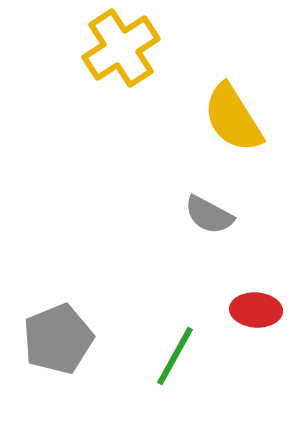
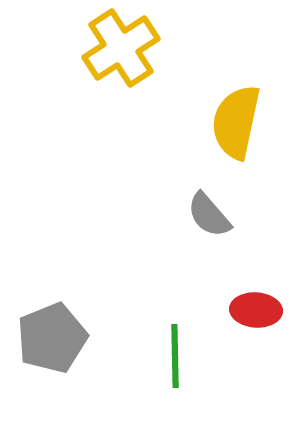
yellow semicircle: moved 3 px right, 4 px down; rotated 44 degrees clockwise
gray semicircle: rotated 21 degrees clockwise
gray pentagon: moved 6 px left, 1 px up
green line: rotated 30 degrees counterclockwise
